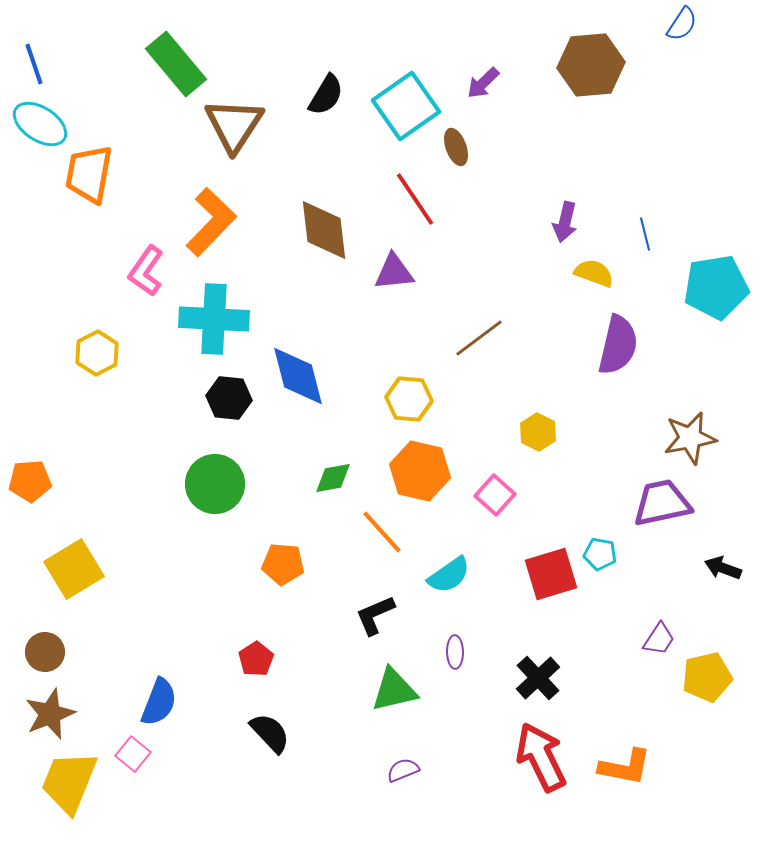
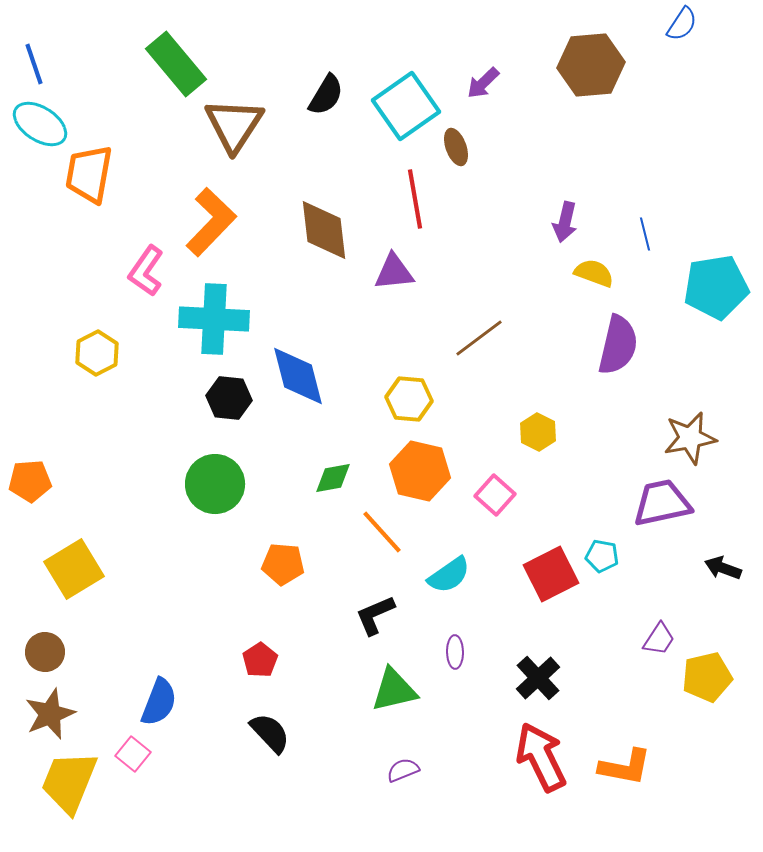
red line at (415, 199): rotated 24 degrees clockwise
cyan pentagon at (600, 554): moved 2 px right, 2 px down
red square at (551, 574): rotated 10 degrees counterclockwise
red pentagon at (256, 659): moved 4 px right, 1 px down
